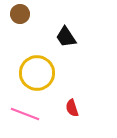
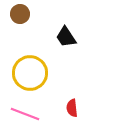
yellow circle: moved 7 px left
red semicircle: rotated 12 degrees clockwise
